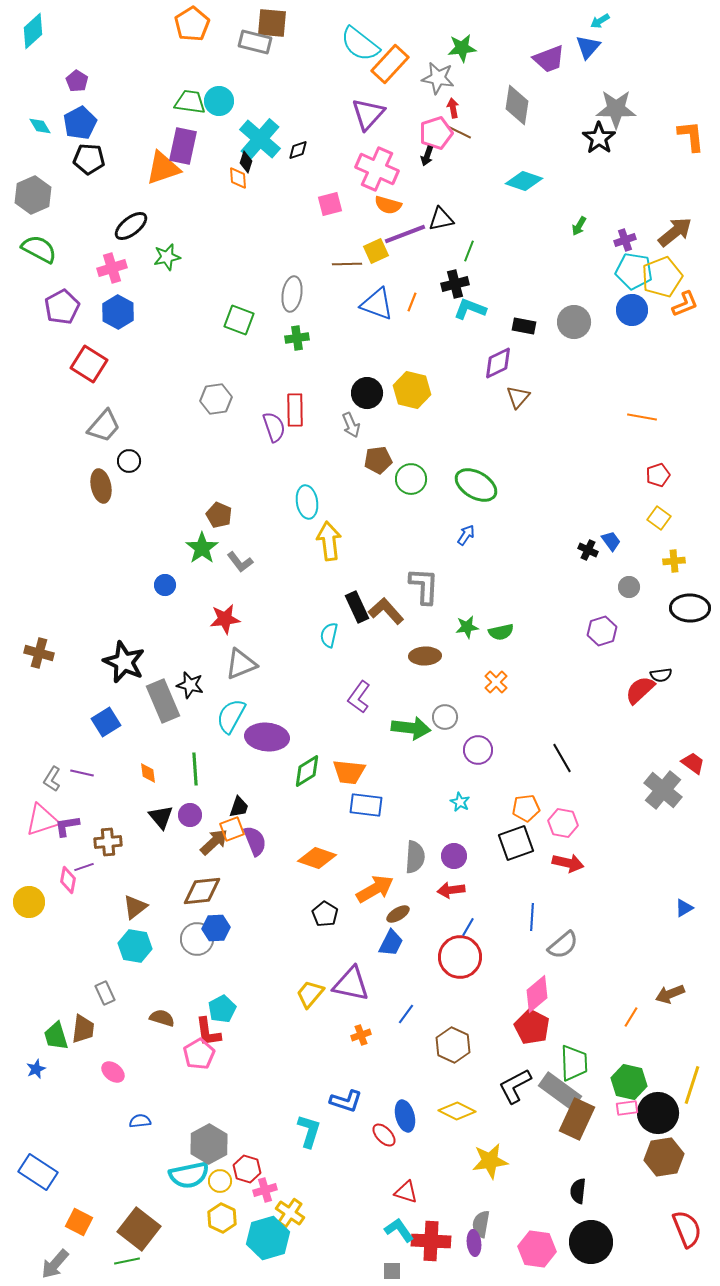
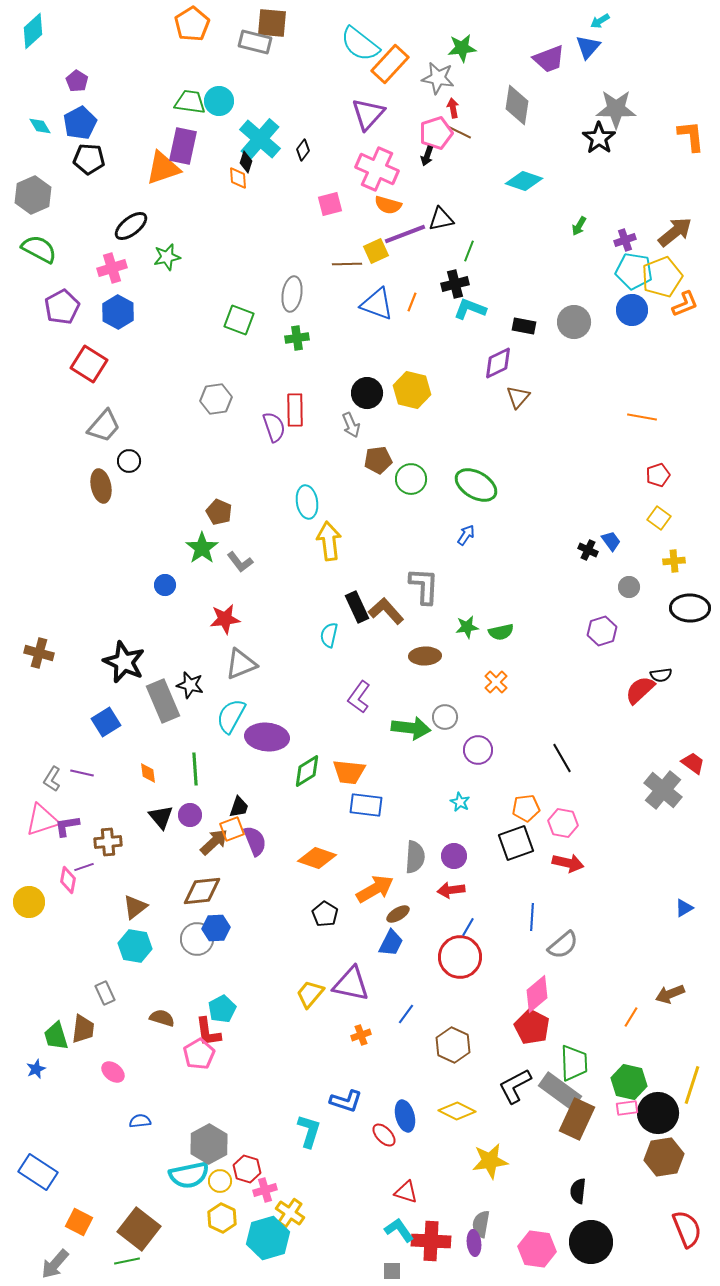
black diamond at (298, 150): moved 5 px right; rotated 35 degrees counterclockwise
brown pentagon at (219, 515): moved 3 px up
